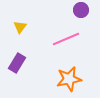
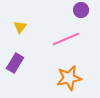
purple rectangle: moved 2 px left
orange star: moved 1 px up
